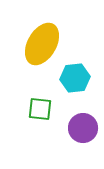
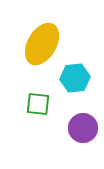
green square: moved 2 px left, 5 px up
